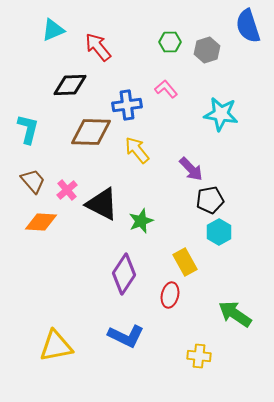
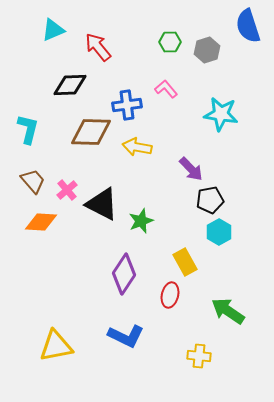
yellow arrow: moved 3 px up; rotated 40 degrees counterclockwise
green arrow: moved 7 px left, 3 px up
